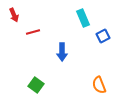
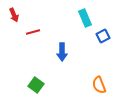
cyan rectangle: moved 2 px right
